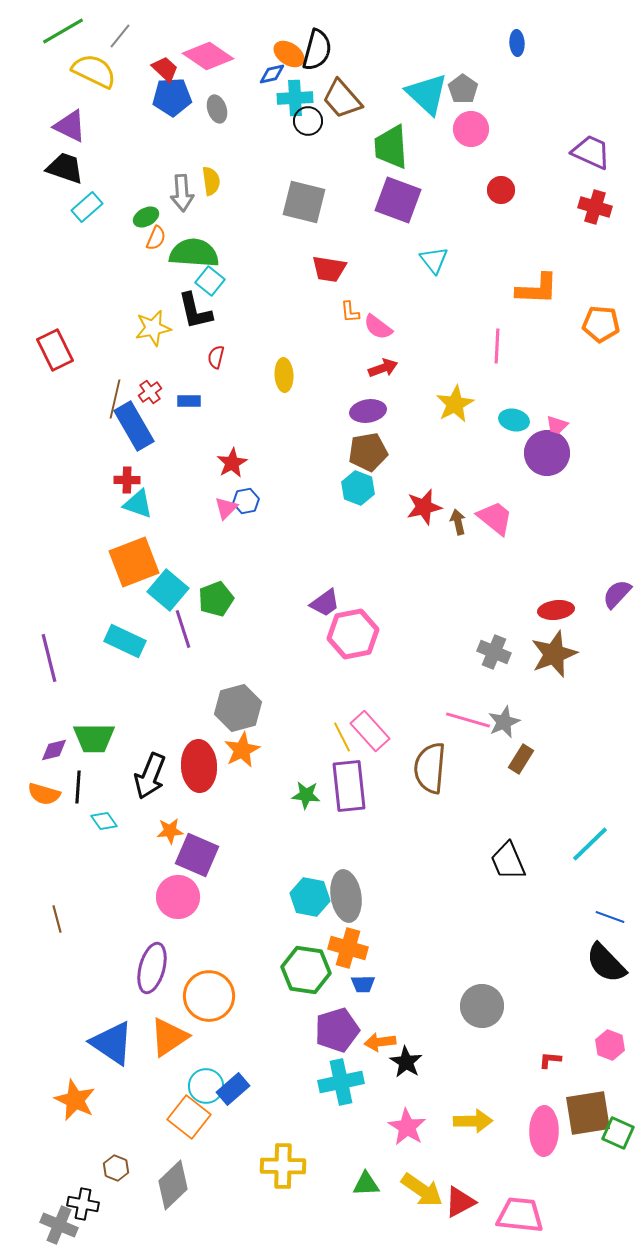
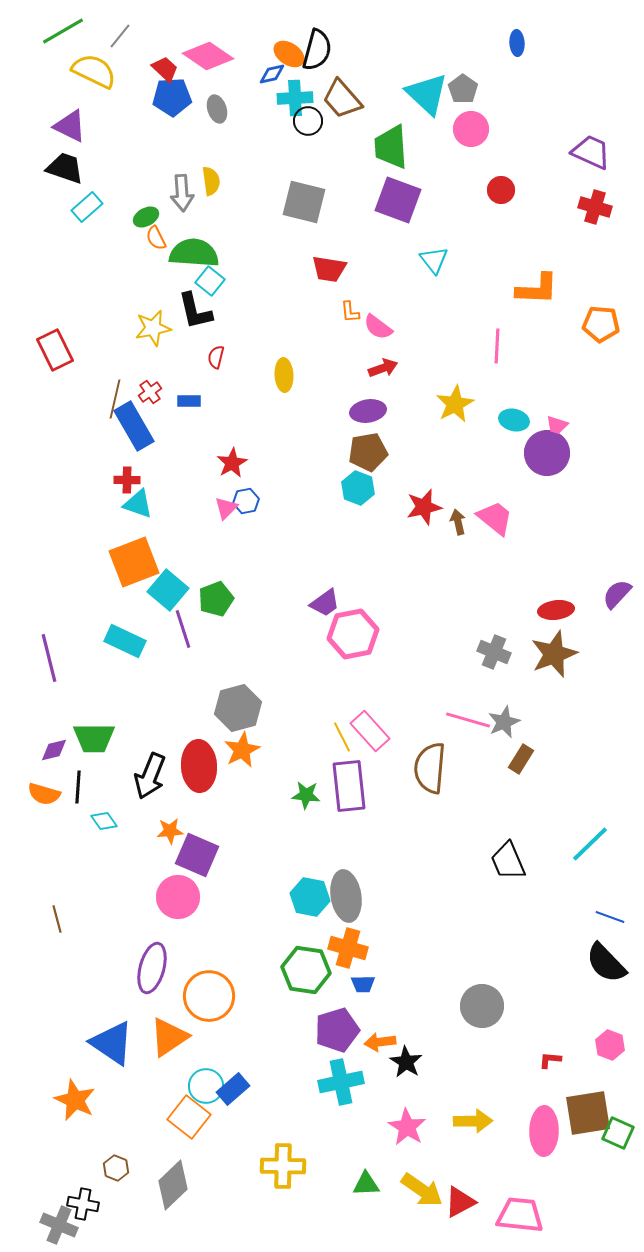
orange semicircle at (156, 238): rotated 130 degrees clockwise
